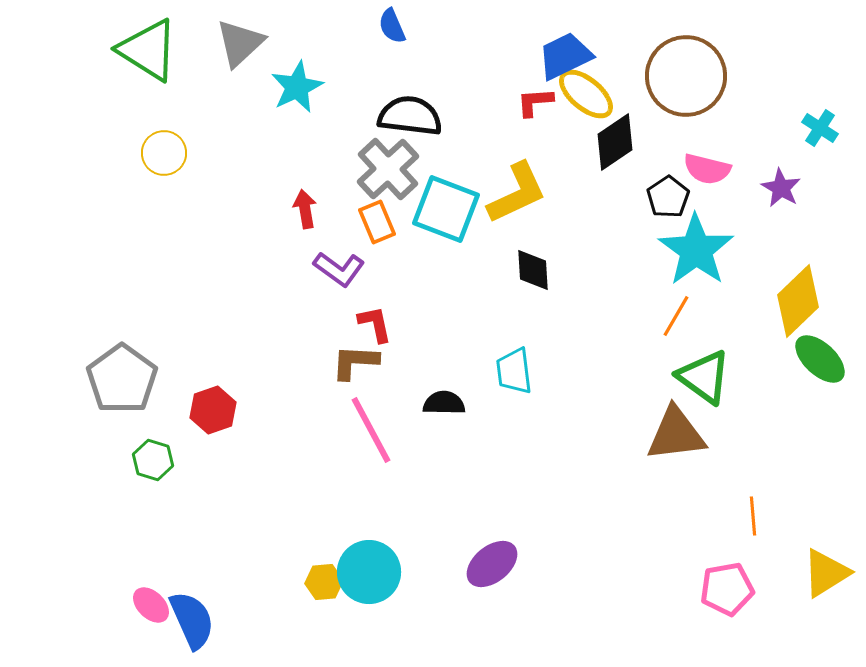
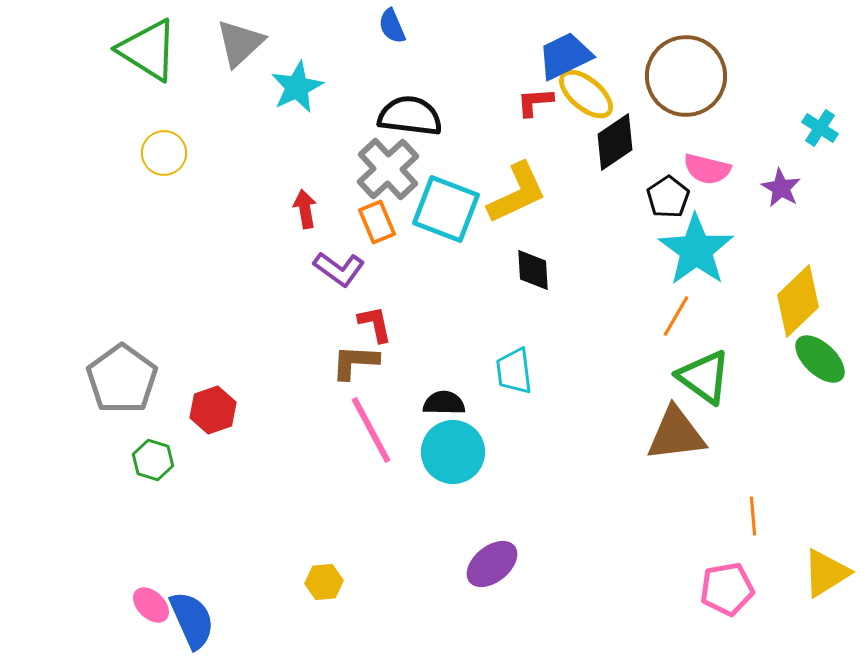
cyan circle at (369, 572): moved 84 px right, 120 px up
